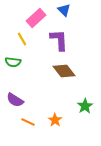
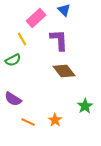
green semicircle: moved 2 px up; rotated 35 degrees counterclockwise
purple semicircle: moved 2 px left, 1 px up
